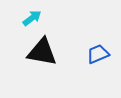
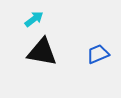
cyan arrow: moved 2 px right, 1 px down
